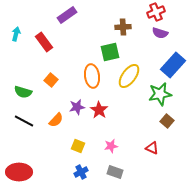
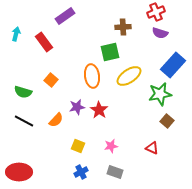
purple rectangle: moved 2 px left, 1 px down
yellow ellipse: rotated 20 degrees clockwise
